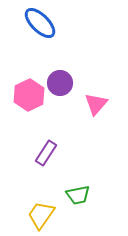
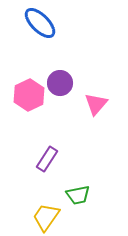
purple rectangle: moved 1 px right, 6 px down
yellow trapezoid: moved 5 px right, 2 px down
